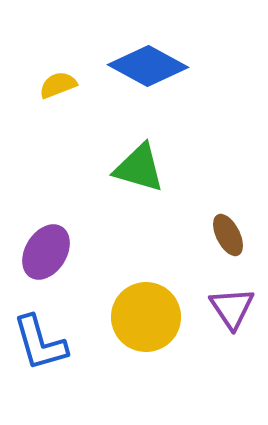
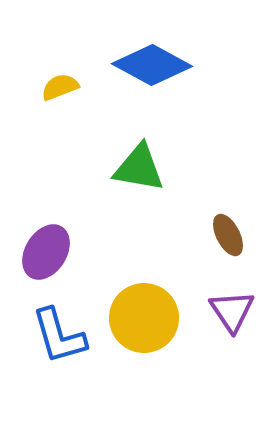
blue diamond: moved 4 px right, 1 px up
yellow semicircle: moved 2 px right, 2 px down
green triangle: rotated 6 degrees counterclockwise
purple triangle: moved 3 px down
yellow circle: moved 2 px left, 1 px down
blue L-shape: moved 19 px right, 7 px up
